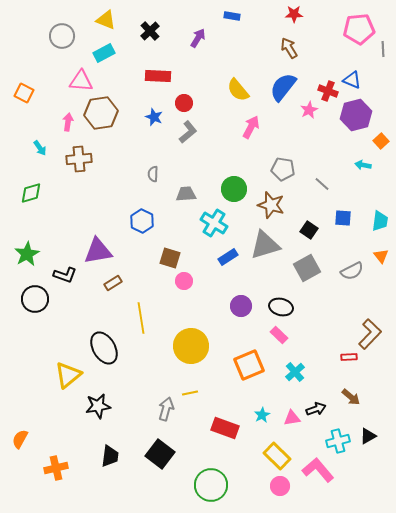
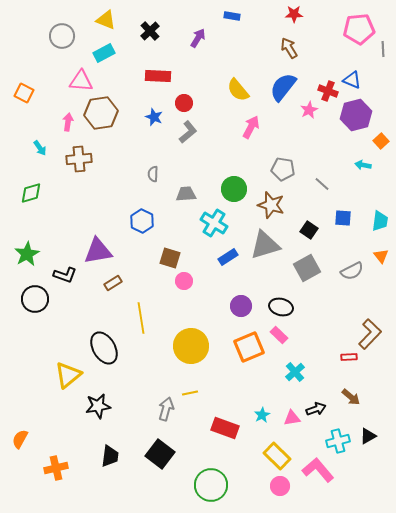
orange square at (249, 365): moved 18 px up
